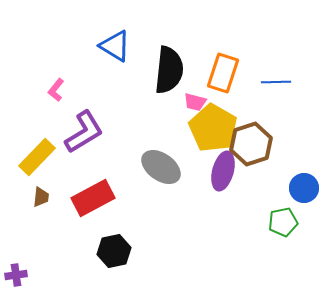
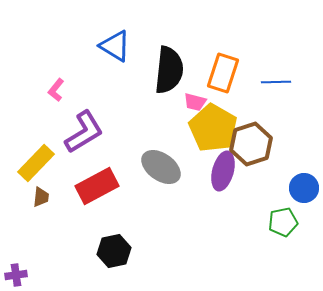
yellow rectangle: moved 1 px left, 6 px down
red rectangle: moved 4 px right, 12 px up
